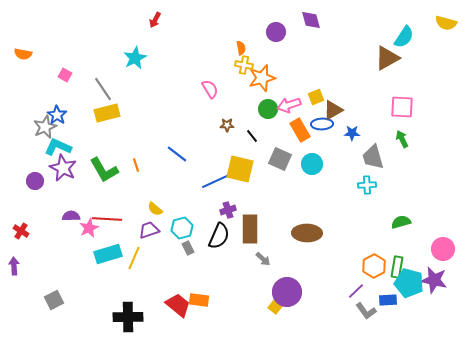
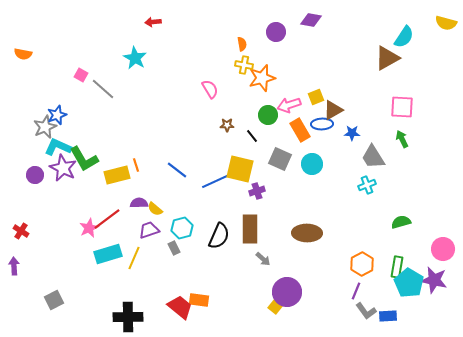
red arrow at (155, 20): moved 2 px left, 2 px down; rotated 56 degrees clockwise
purple diamond at (311, 20): rotated 65 degrees counterclockwise
orange semicircle at (241, 48): moved 1 px right, 4 px up
cyan star at (135, 58): rotated 15 degrees counterclockwise
pink square at (65, 75): moved 16 px right
gray line at (103, 89): rotated 15 degrees counterclockwise
green circle at (268, 109): moved 6 px down
yellow rectangle at (107, 113): moved 10 px right, 62 px down
blue star at (57, 115): rotated 18 degrees clockwise
blue line at (177, 154): moved 16 px down
gray trapezoid at (373, 157): rotated 16 degrees counterclockwise
green L-shape at (104, 170): moved 20 px left, 11 px up
purple circle at (35, 181): moved 6 px up
cyan cross at (367, 185): rotated 18 degrees counterclockwise
purple cross at (228, 210): moved 29 px right, 19 px up
purple semicircle at (71, 216): moved 68 px right, 13 px up
red line at (107, 219): rotated 40 degrees counterclockwise
gray rectangle at (188, 248): moved 14 px left
orange hexagon at (374, 266): moved 12 px left, 2 px up
cyan pentagon at (409, 283): rotated 16 degrees clockwise
purple line at (356, 291): rotated 24 degrees counterclockwise
blue rectangle at (388, 300): moved 16 px down
red trapezoid at (178, 305): moved 2 px right, 2 px down
